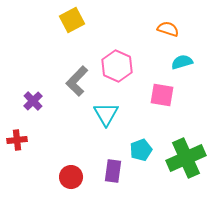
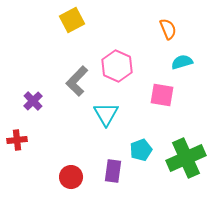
orange semicircle: rotated 50 degrees clockwise
